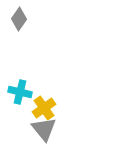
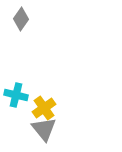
gray diamond: moved 2 px right
cyan cross: moved 4 px left, 3 px down
